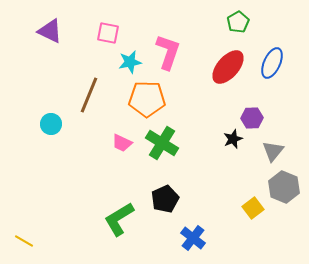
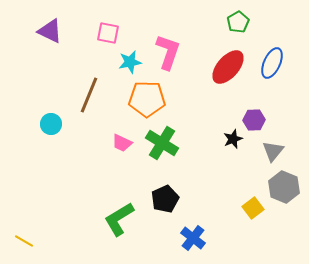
purple hexagon: moved 2 px right, 2 px down
